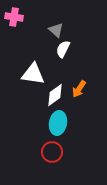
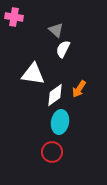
cyan ellipse: moved 2 px right, 1 px up
